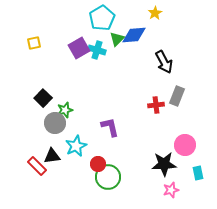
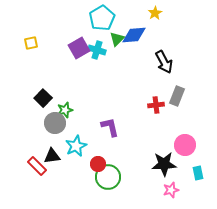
yellow square: moved 3 px left
